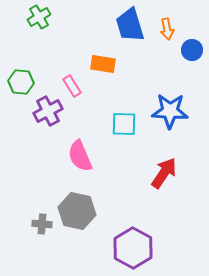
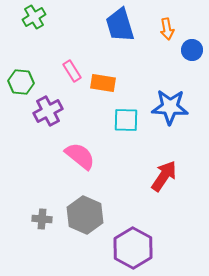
green cross: moved 5 px left
blue trapezoid: moved 10 px left
orange rectangle: moved 19 px down
pink rectangle: moved 15 px up
blue star: moved 4 px up
cyan square: moved 2 px right, 4 px up
pink semicircle: rotated 152 degrees clockwise
red arrow: moved 3 px down
gray hexagon: moved 8 px right, 4 px down; rotated 12 degrees clockwise
gray cross: moved 5 px up
